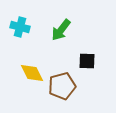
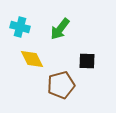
green arrow: moved 1 px left, 1 px up
yellow diamond: moved 14 px up
brown pentagon: moved 1 px left, 1 px up
